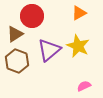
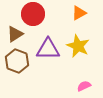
red circle: moved 1 px right, 2 px up
purple triangle: moved 1 px left, 1 px up; rotated 40 degrees clockwise
